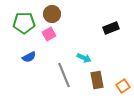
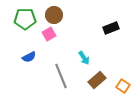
brown circle: moved 2 px right, 1 px down
green pentagon: moved 1 px right, 4 px up
cyan arrow: rotated 32 degrees clockwise
gray line: moved 3 px left, 1 px down
brown rectangle: rotated 60 degrees clockwise
orange square: rotated 24 degrees counterclockwise
